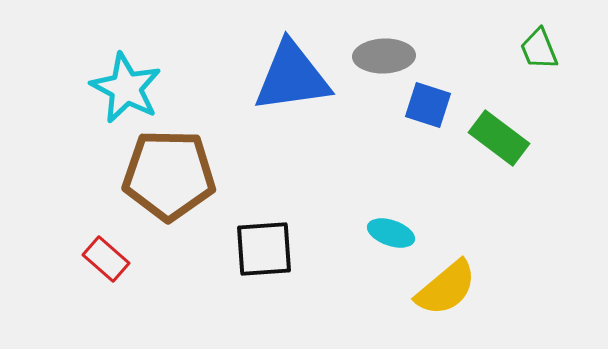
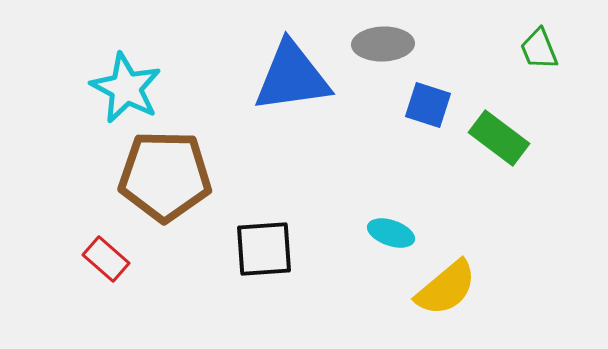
gray ellipse: moved 1 px left, 12 px up
brown pentagon: moved 4 px left, 1 px down
